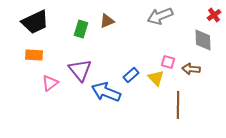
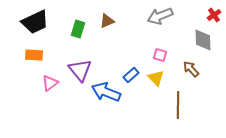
green rectangle: moved 3 px left
pink square: moved 8 px left, 7 px up
brown arrow: rotated 42 degrees clockwise
